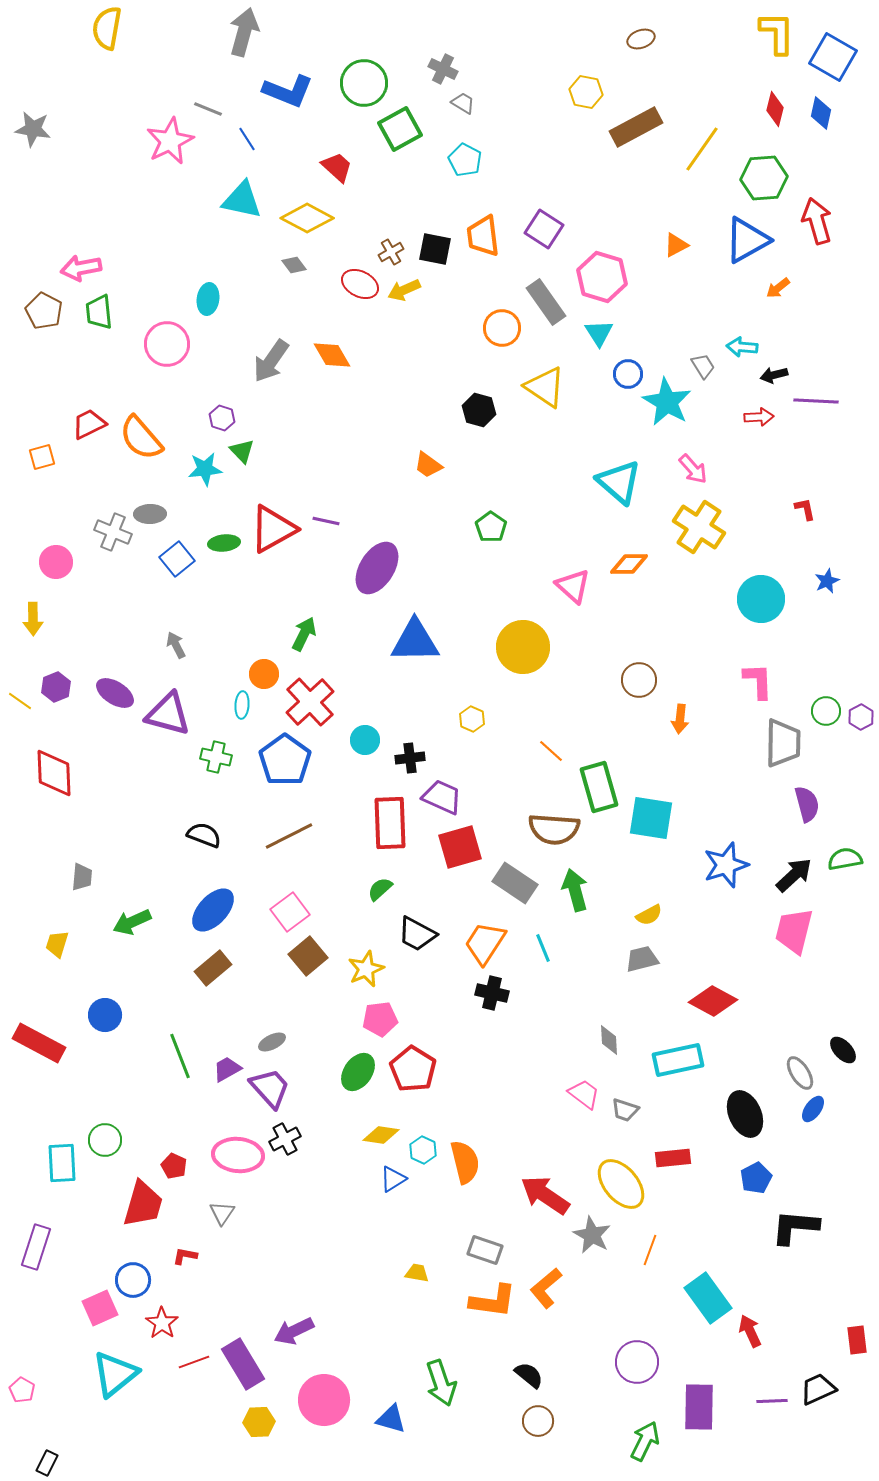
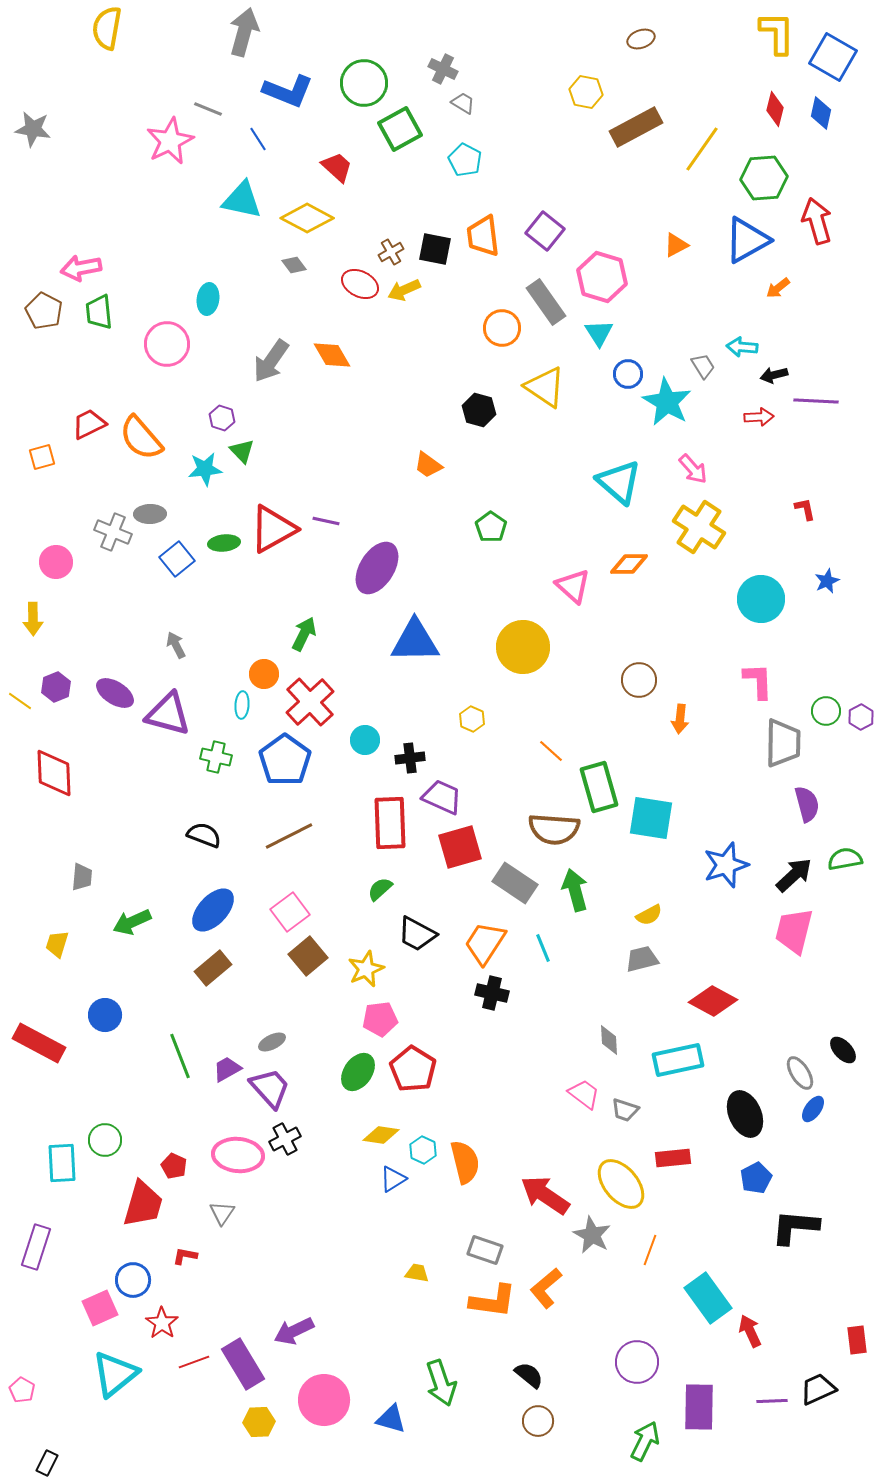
blue line at (247, 139): moved 11 px right
purple square at (544, 229): moved 1 px right, 2 px down; rotated 6 degrees clockwise
